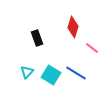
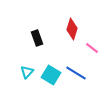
red diamond: moved 1 px left, 2 px down
